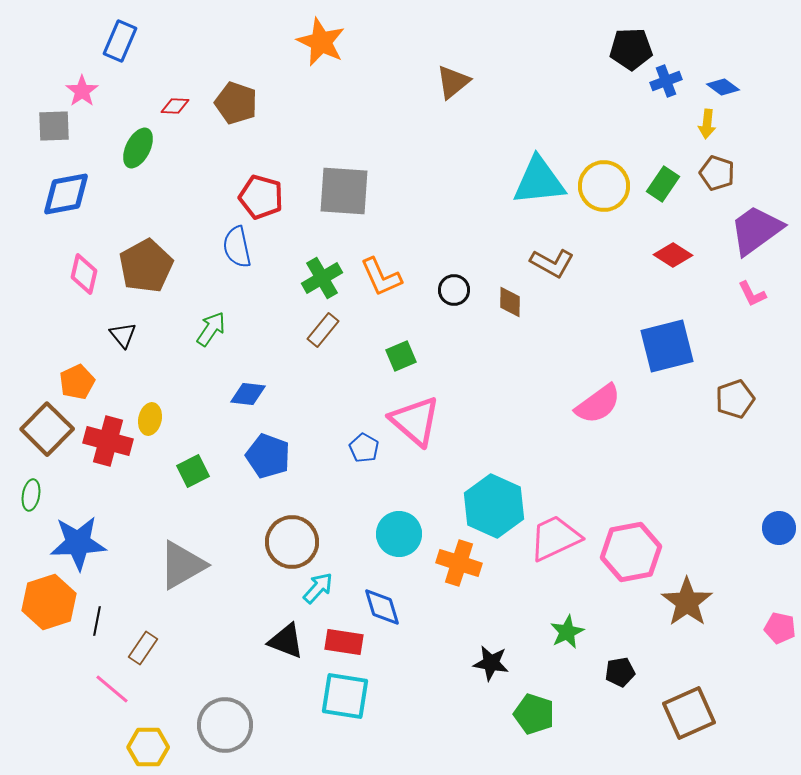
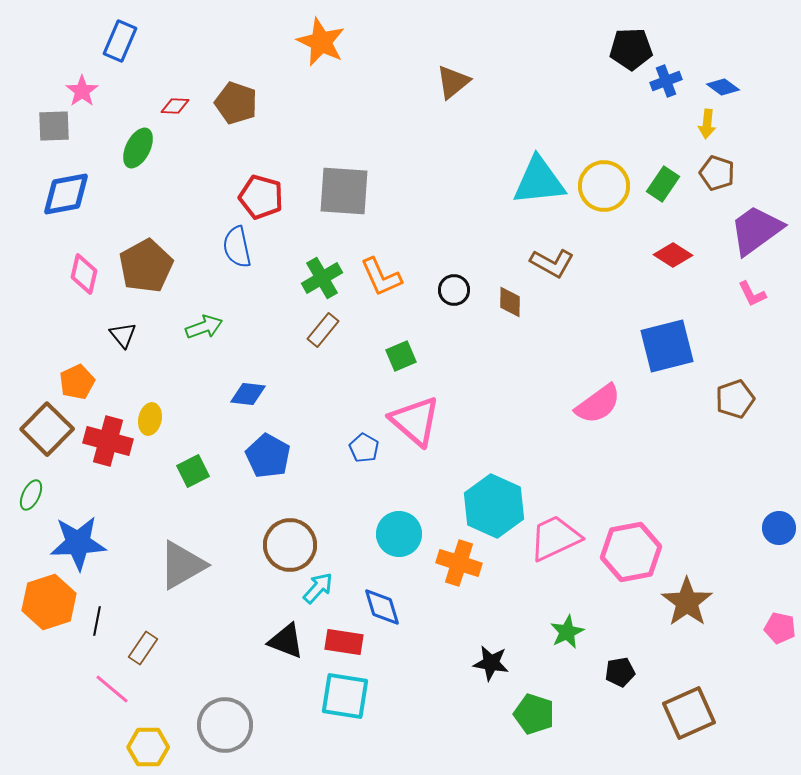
green arrow at (211, 329): moved 7 px left, 2 px up; rotated 36 degrees clockwise
blue pentagon at (268, 456): rotated 9 degrees clockwise
green ellipse at (31, 495): rotated 16 degrees clockwise
brown circle at (292, 542): moved 2 px left, 3 px down
